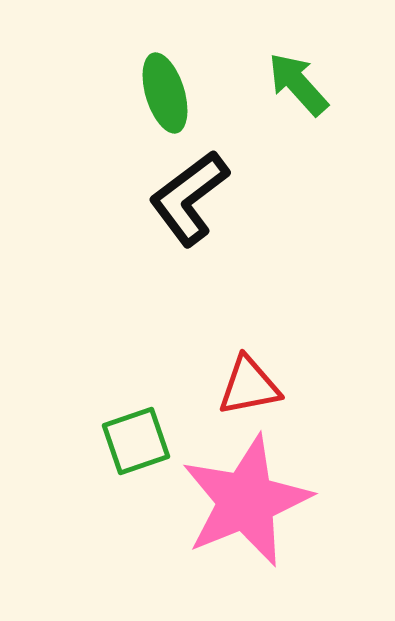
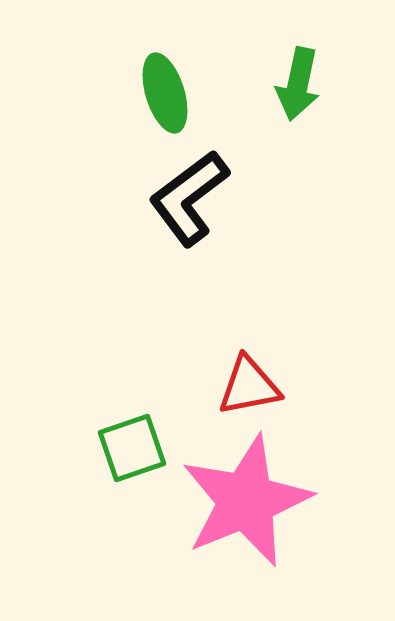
green arrow: rotated 126 degrees counterclockwise
green square: moved 4 px left, 7 px down
